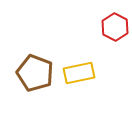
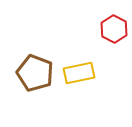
red hexagon: moved 1 px left, 2 px down
